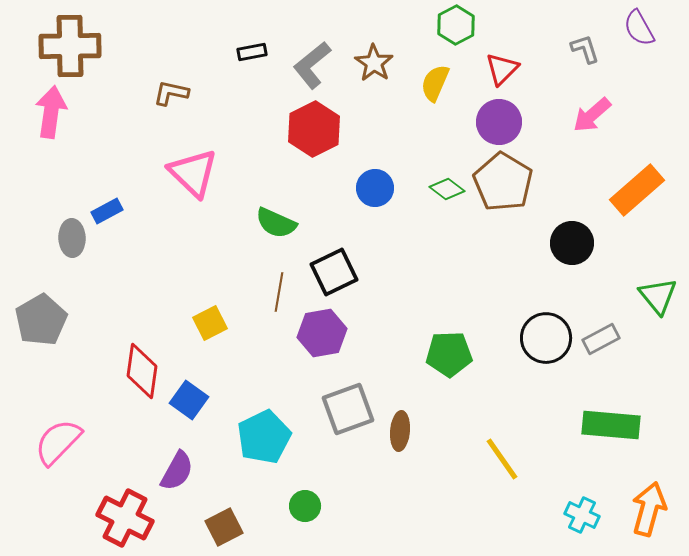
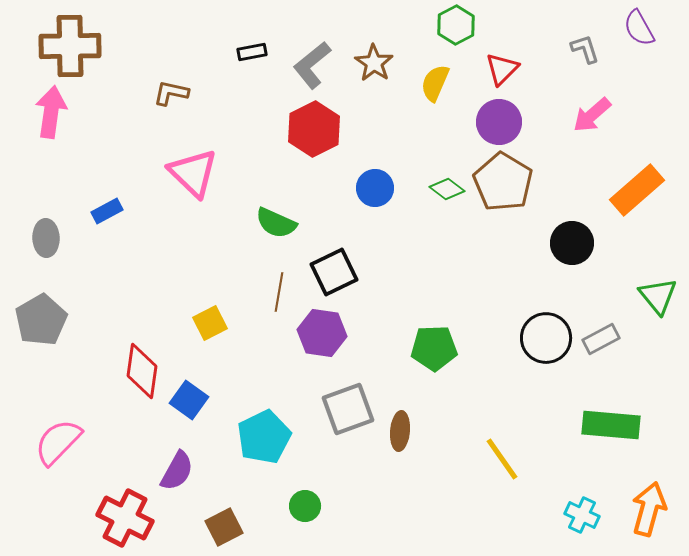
gray ellipse at (72, 238): moved 26 px left
purple hexagon at (322, 333): rotated 18 degrees clockwise
green pentagon at (449, 354): moved 15 px left, 6 px up
